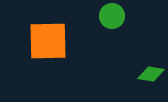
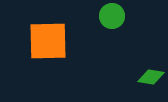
green diamond: moved 3 px down
